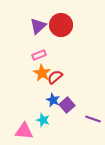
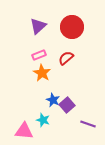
red circle: moved 11 px right, 2 px down
red semicircle: moved 11 px right, 19 px up
purple line: moved 5 px left, 5 px down
